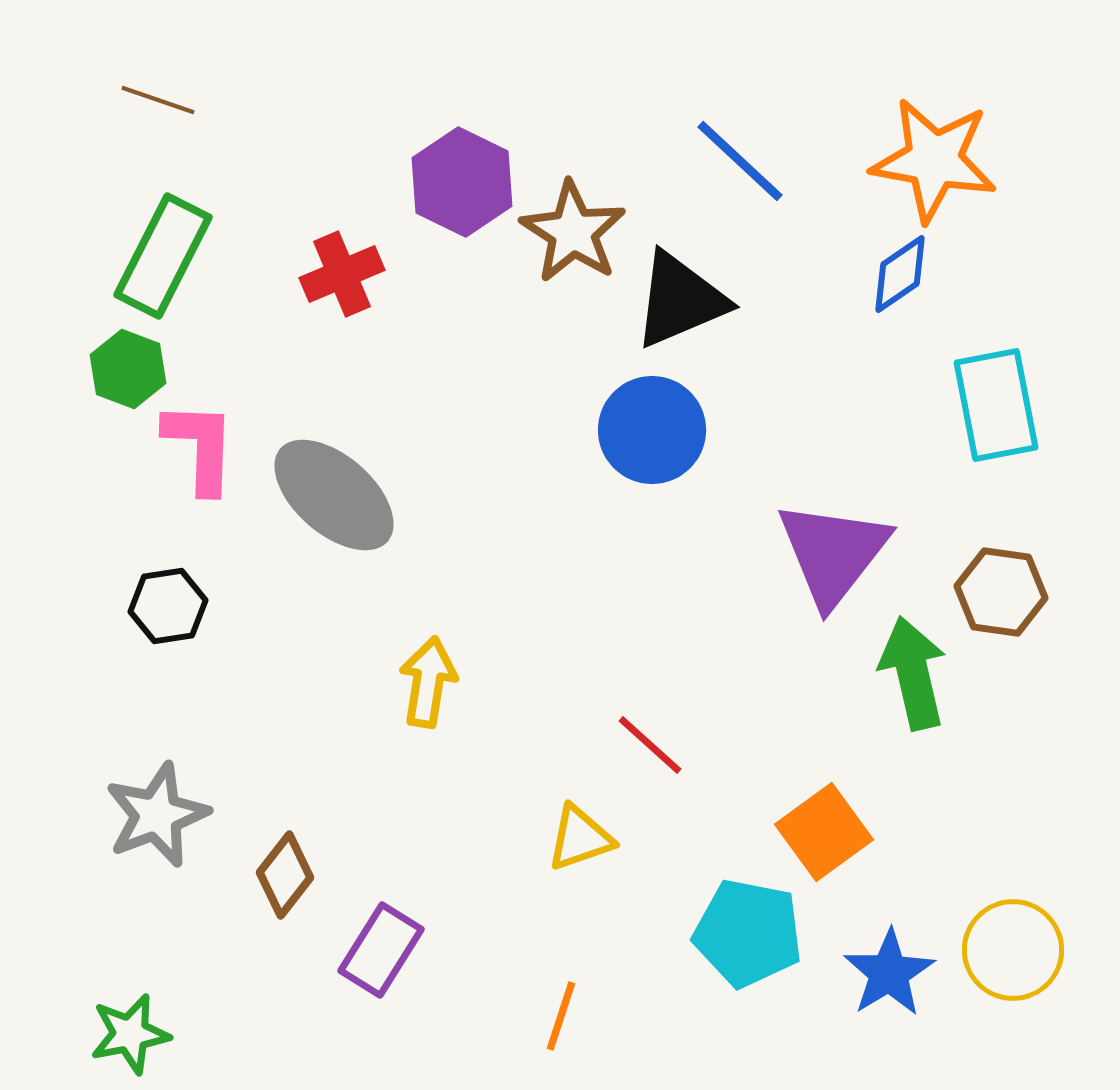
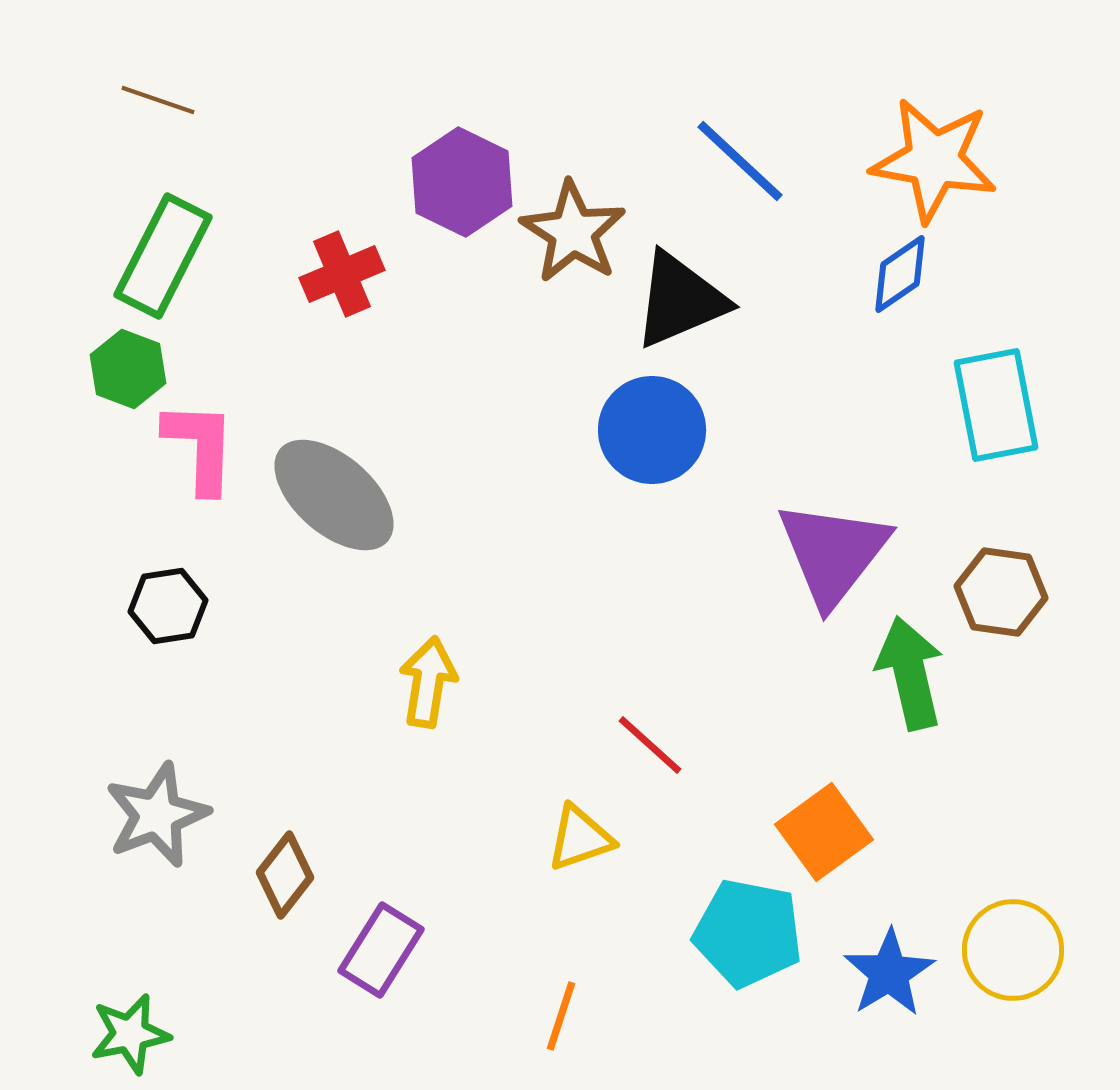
green arrow: moved 3 px left
